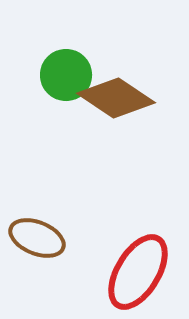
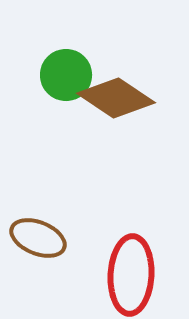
brown ellipse: moved 1 px right
red ellipse: moved 7 px left, 3 px down; rotated 28 degrees counterclockwise
